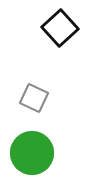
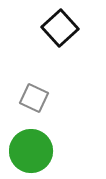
green circle: moved 1 px left, 2 px up
